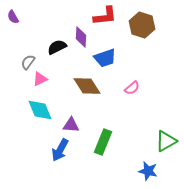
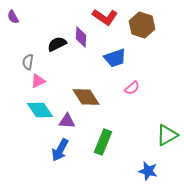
red L-shape: moved 1 px down; rotated 40 degrees clockwise
black semicircle: moved 3 px up
blue trapezoid: moved 10 px right
gray semicircle: rotated 28 degrees counterclockwise
pink triangle: moved 2 px left, 2 px down
brown diamond: moved 1 px left, 11 px down
cyan diamond: rotated 12 degrees counterclockwise
purple triangle: moved 4 px left, 4 px up
green triangle: moved 1 px right, 6 px up
